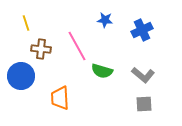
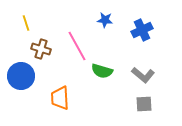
brown cross: rotated 12 degrees clockwise
